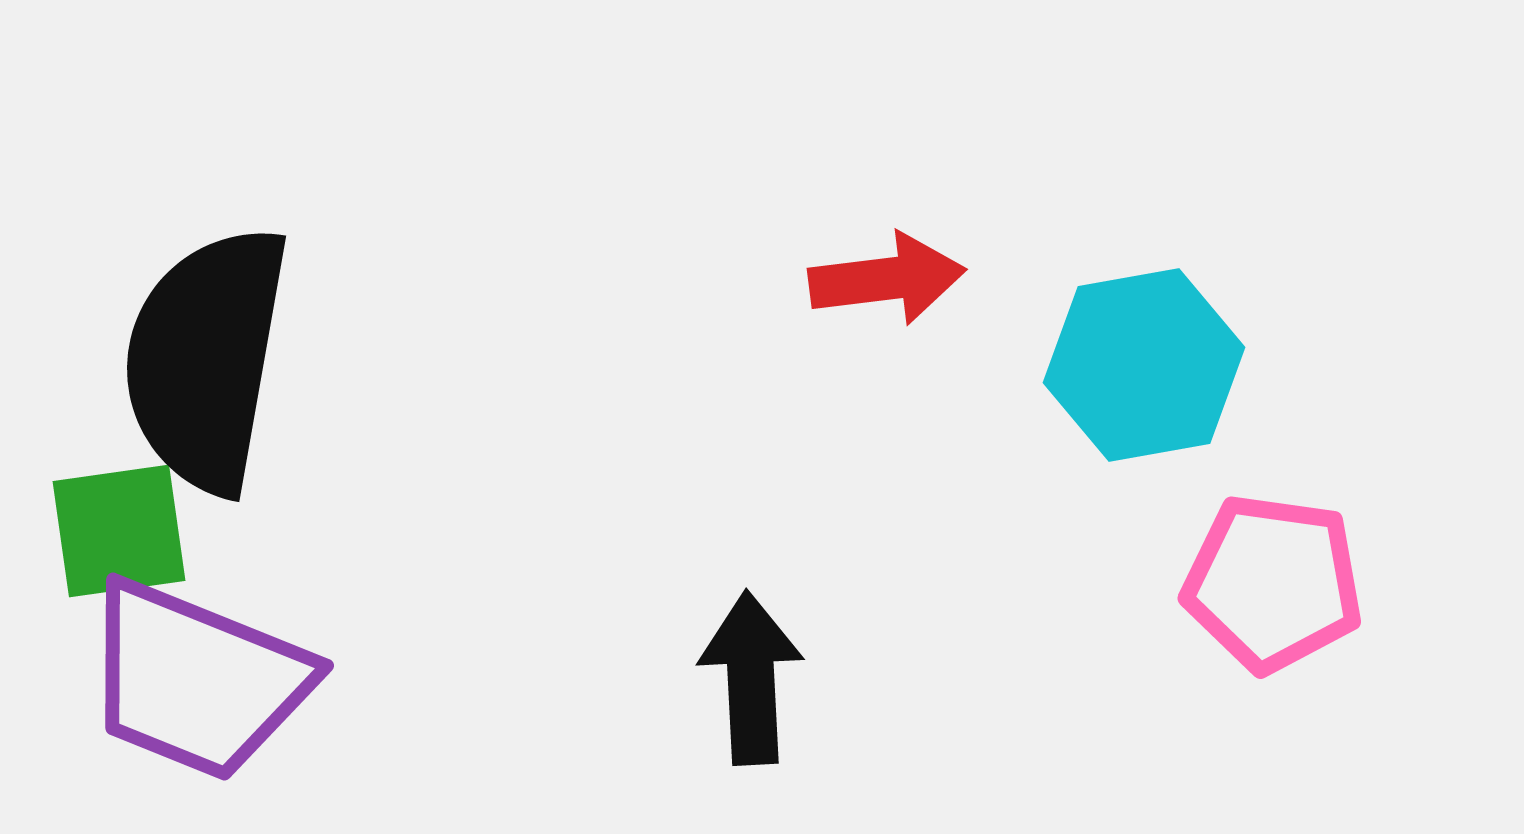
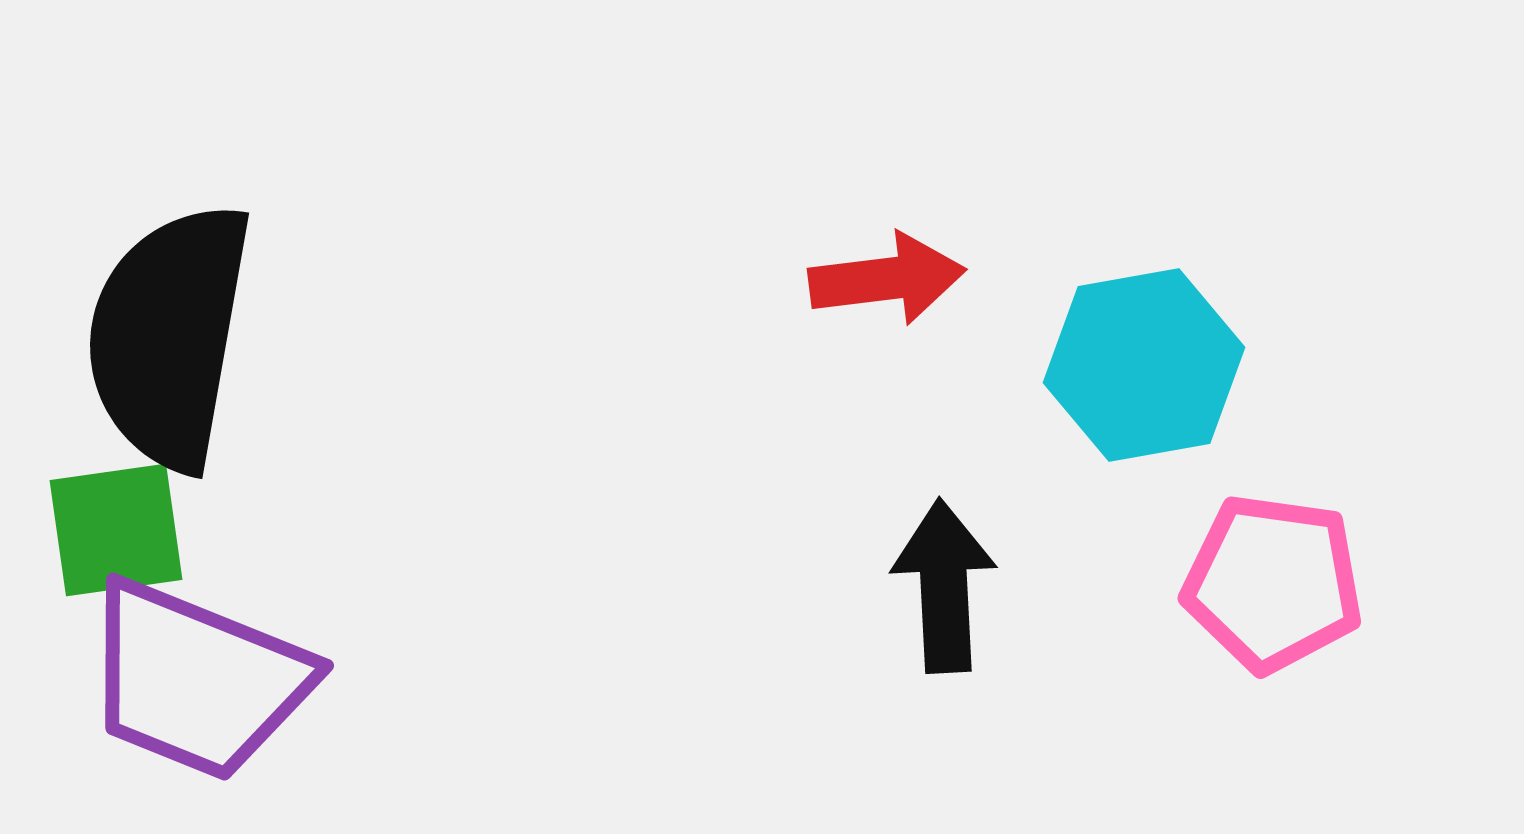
black semicircle: moved 37 px left, 23 px up
green square: moved 3 px left, 1 px up
black arrow: moved 193 px right, 92 px up
